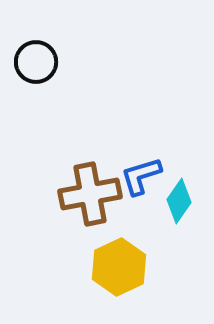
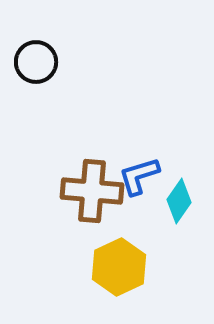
blue L-shape: moved 2 px left
brown cross: moved 2 px right, 3 px up; rotated 16 degrees clockwise
